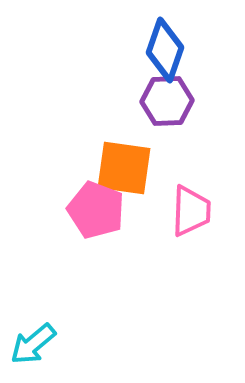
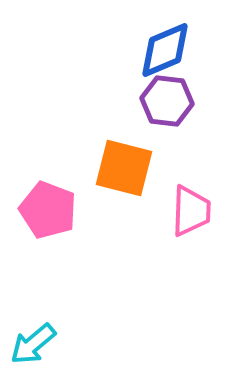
blue diamond: rotated 48 degrees clockwise
purple hexagon: rotated 9 degrees clockwise
orange square: rotated 6 degrees clockwise
pink pentagon: moved 48 px left
